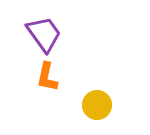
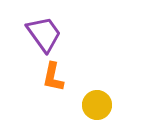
orange L-shape: moved 6 px right
